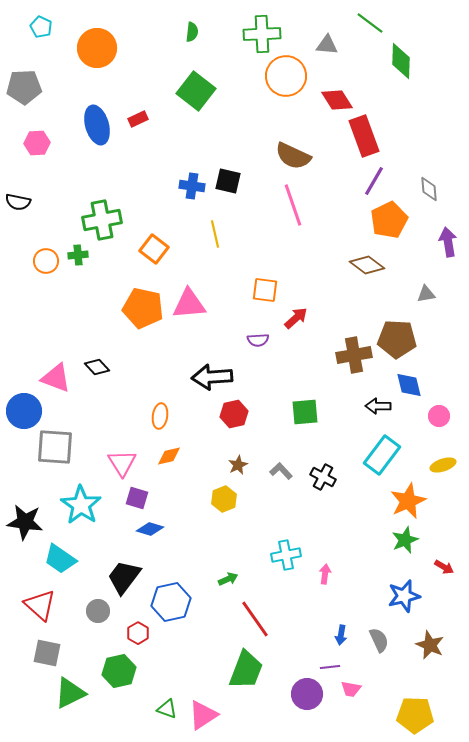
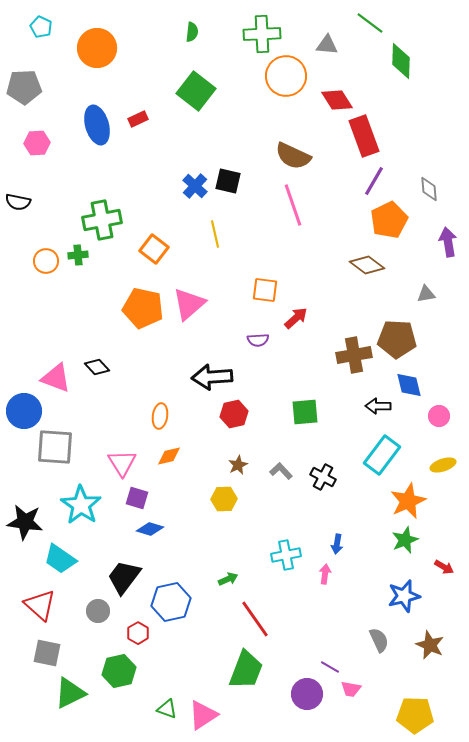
blue cross at (192, 186): moved 3 px right; rotated 35 degrees clockwise
pink triangle at (189, 304): rotated 36 degrees counterclockwise
yellow hexagon at (224, 499): rotated 20 degrees clockwise
blue arrow at (341, 635): moved 4 px left, 91 px up
purple line at (330, 667): rotated 36 degrees clockwise
